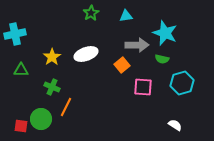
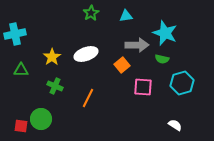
green cross: moved 3 px right, 1 px up
orange line: moved 22 px right, 9 px up
